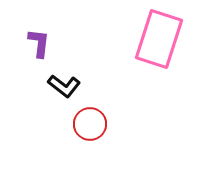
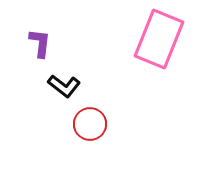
pink rectangle: rotated 4 degrees clockwise
purple L-shape: moved 1 px right
